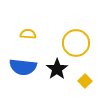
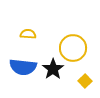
yellow circle: moved 3 px left, 5 px down
black star: moved 4 px left
